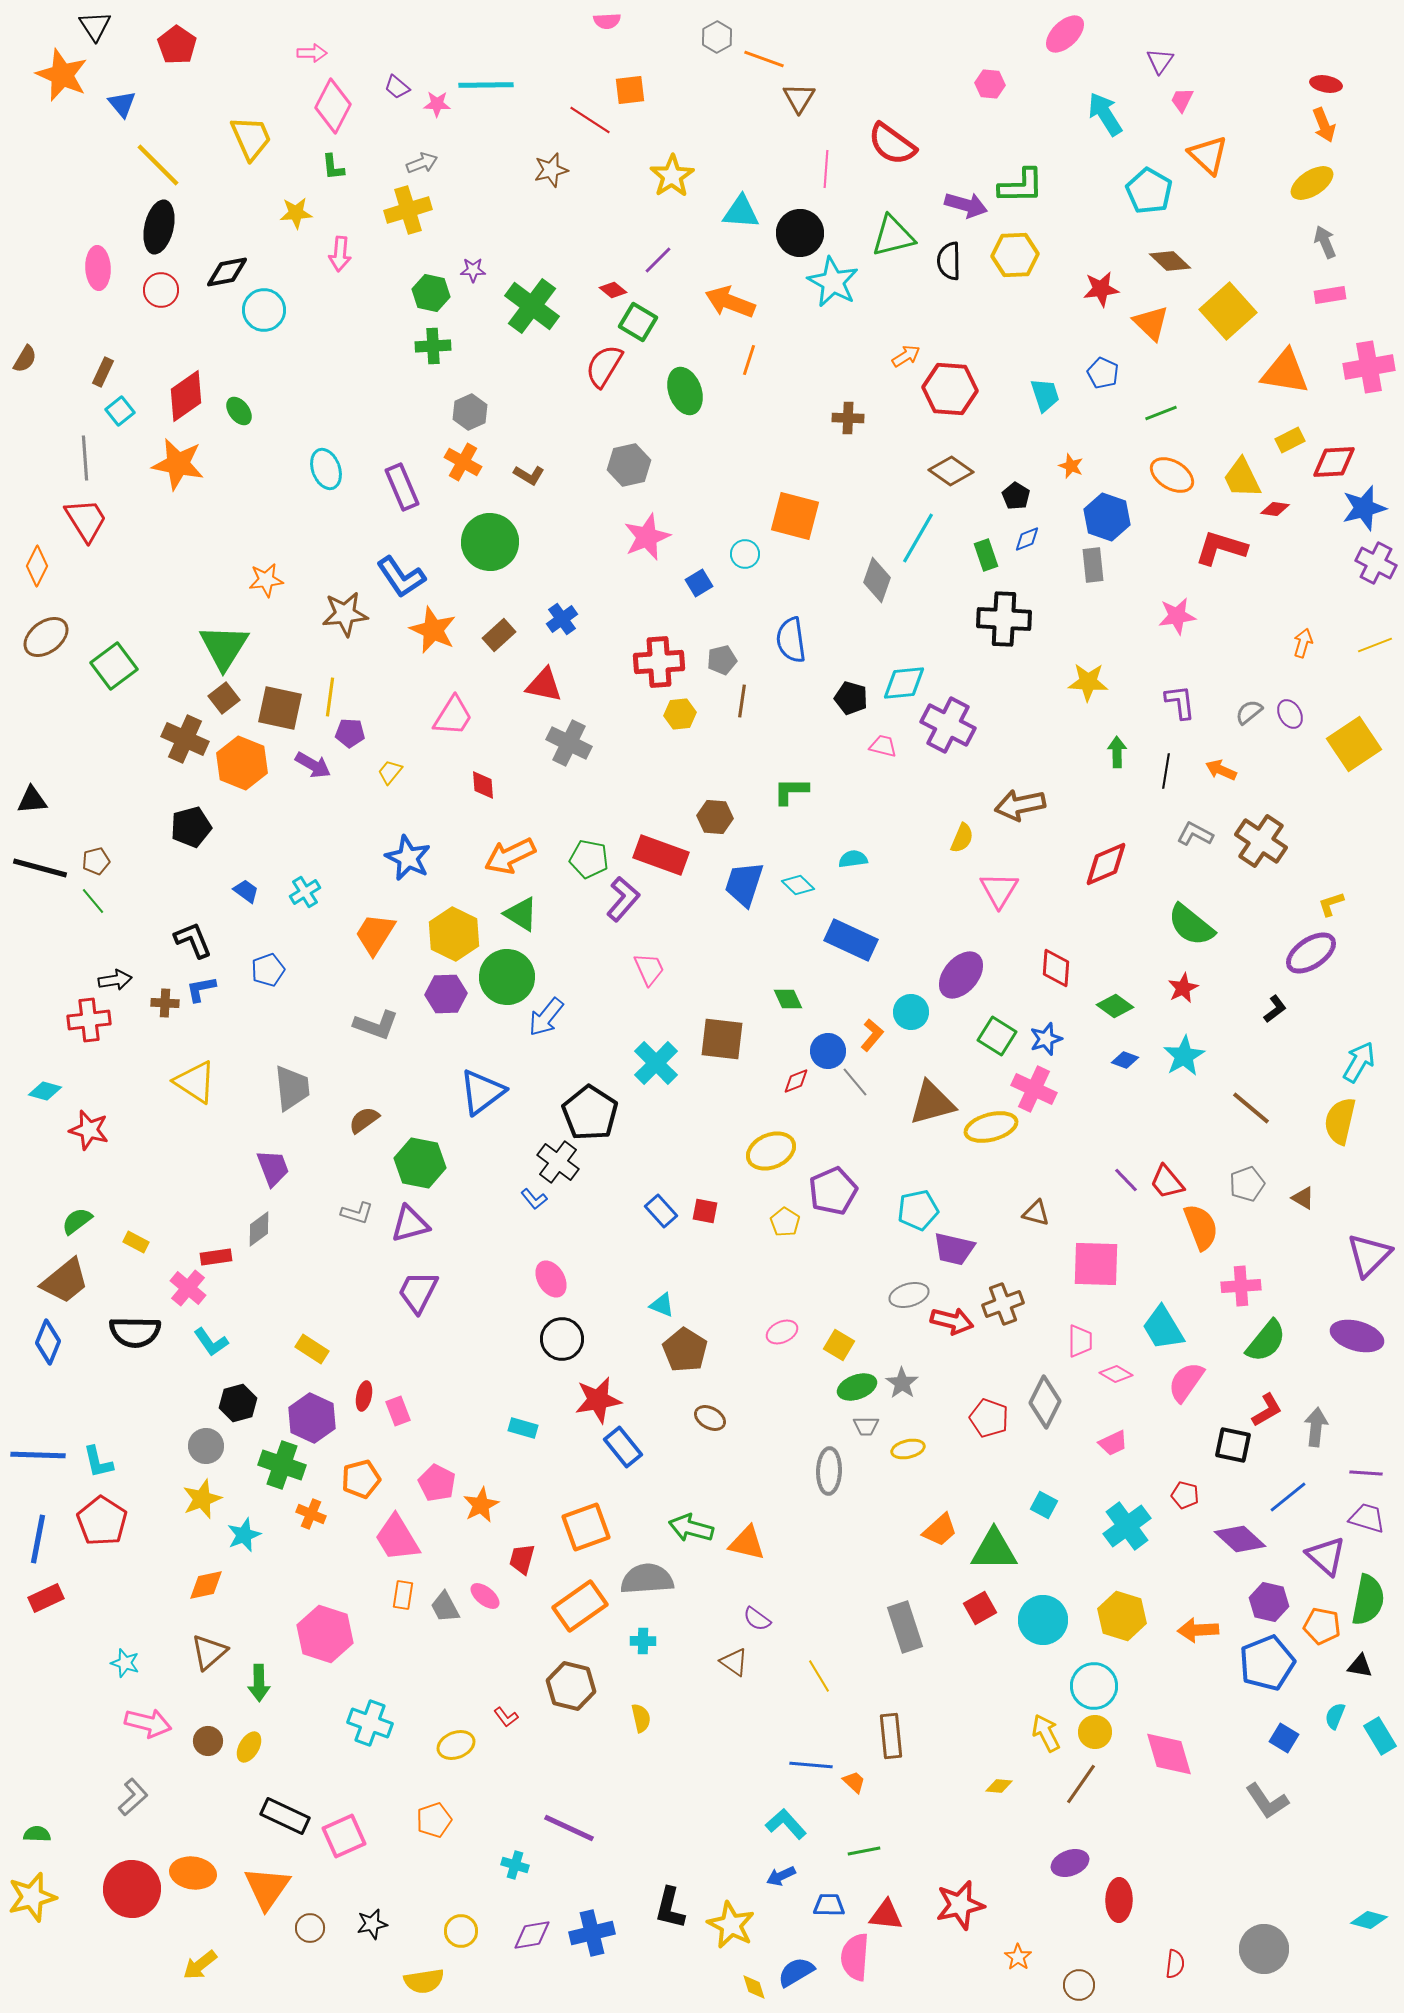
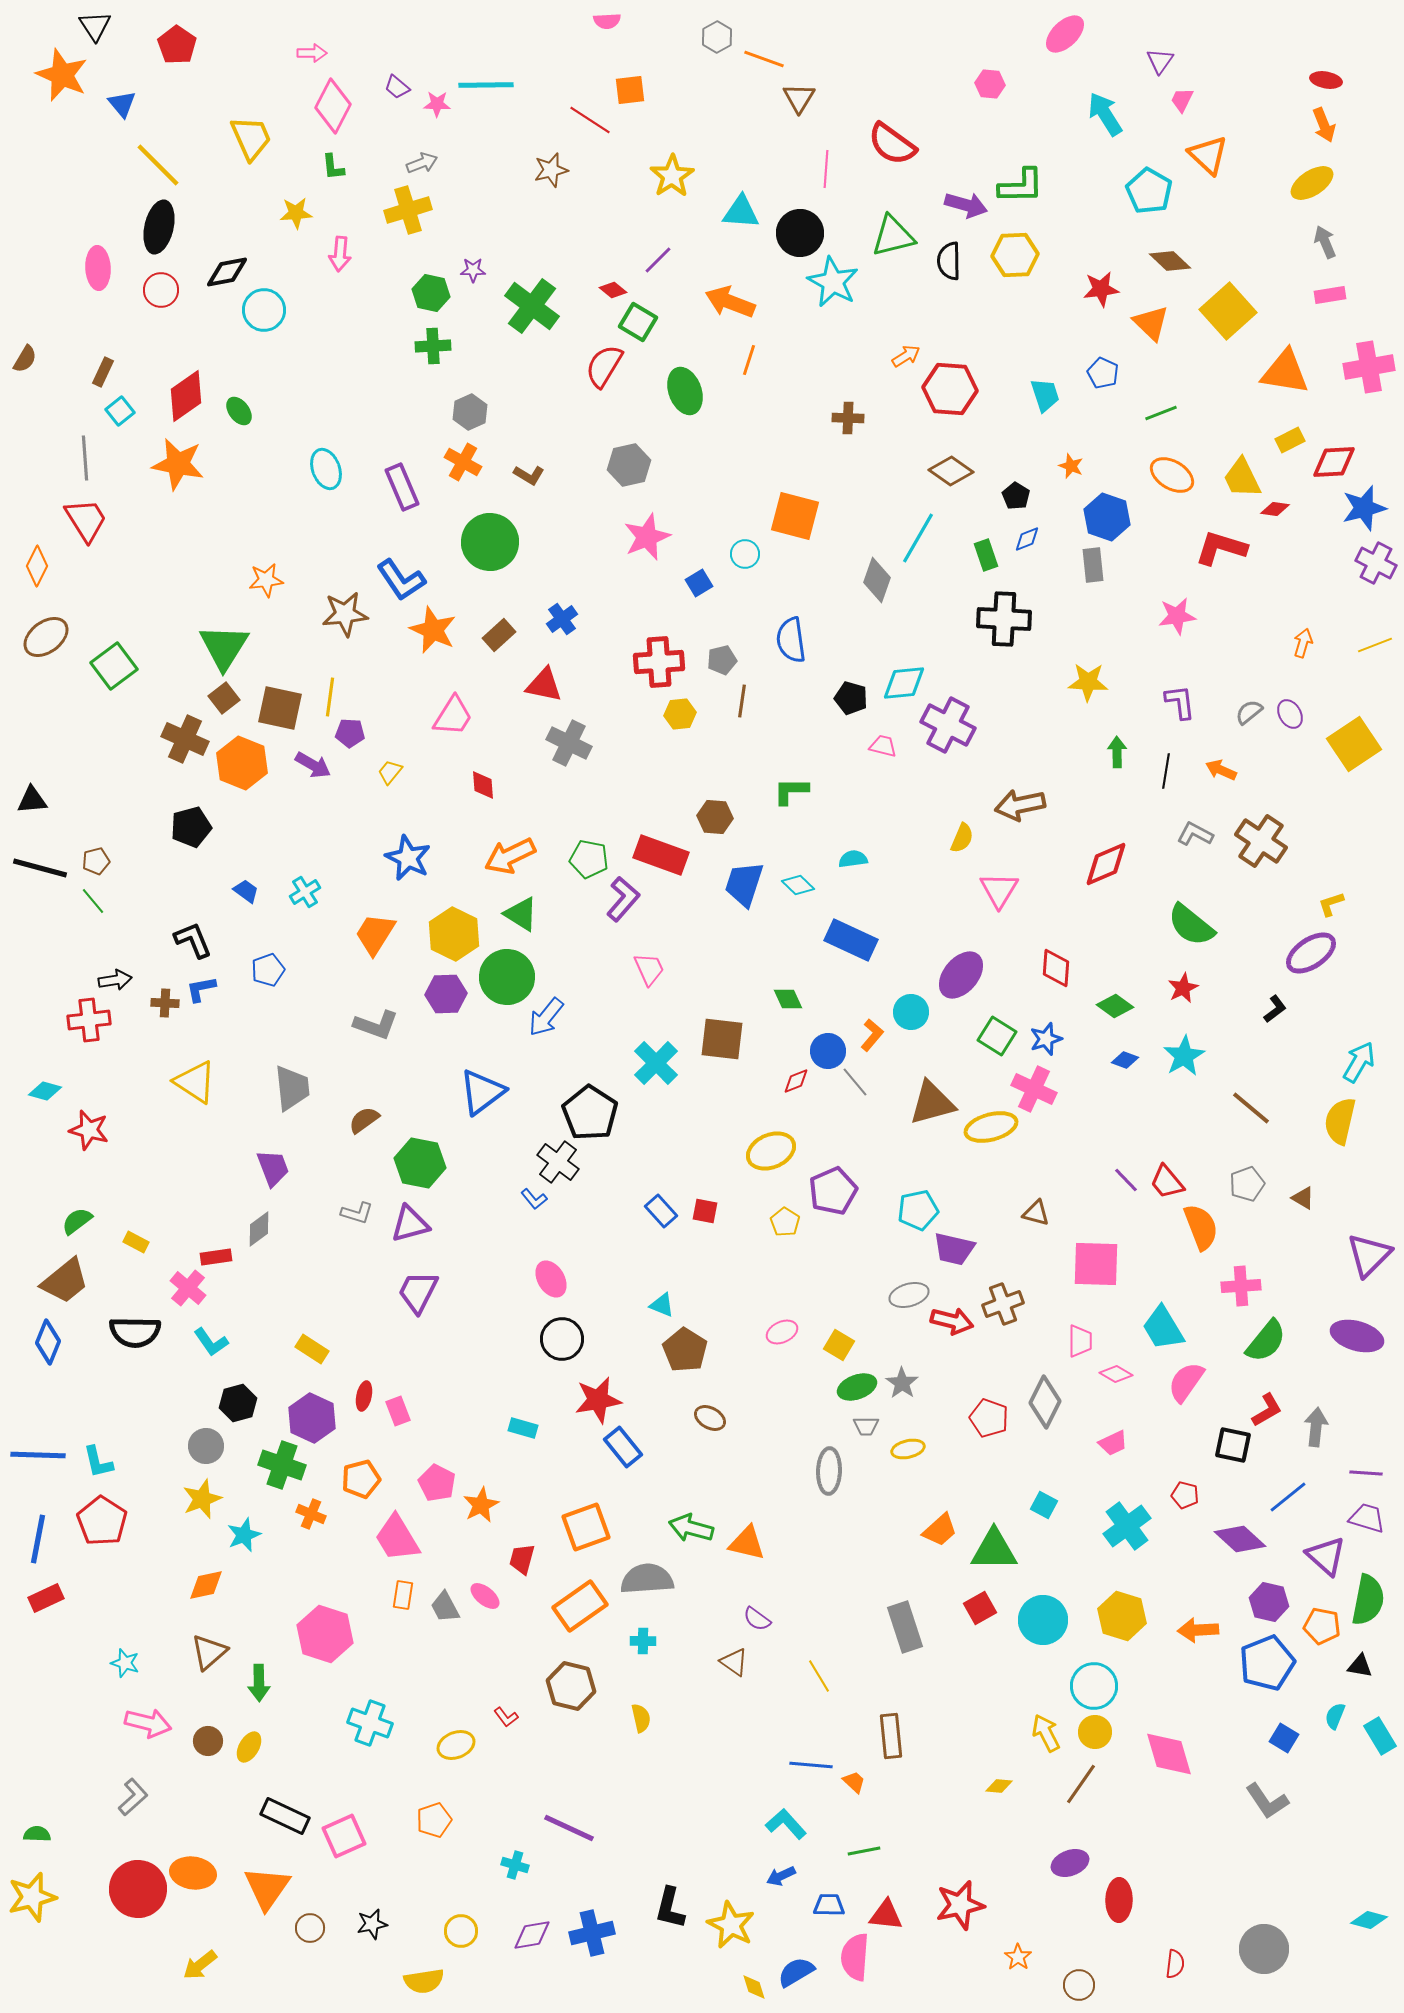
red ellipse at (1326, 84): moved 4 px up
blue L-shape at (401, 577): moved 3 px down
red circle at (132, 1889): moved 6 px right
